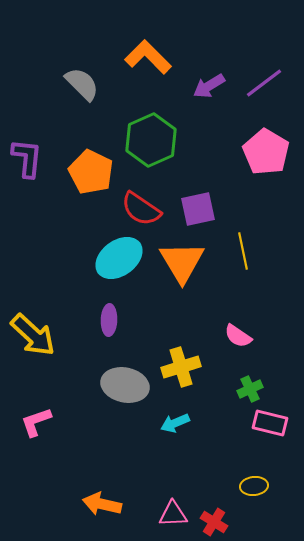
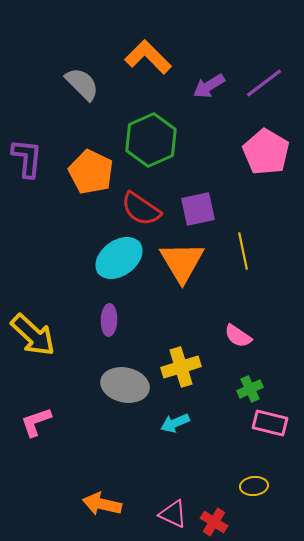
pink triangle: rotated 28 degrees clockwise
